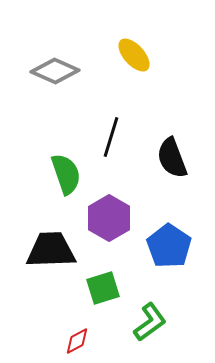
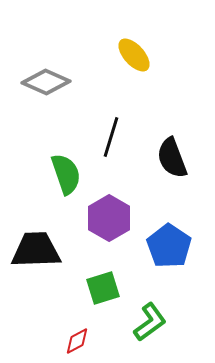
gray diamond: moved 9 px left, 11 px down
black trapezoid: moved 15 px left
